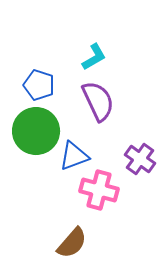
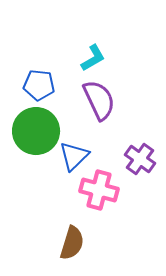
cyan L-shape: moved 1 px left, 1 px down
blue pentagon: rotated 12 degrees counterclockwise
purple semicircle: moved 1 px right, 1 px up
blue triangle: rotated 24 degrees counterclockwise
brown semicircle: rotated 24 degrees counterclockwise
